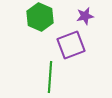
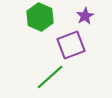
purple star: rotated 18 degrees counterclockwise
green line: rotated 44 degrees clockwise
